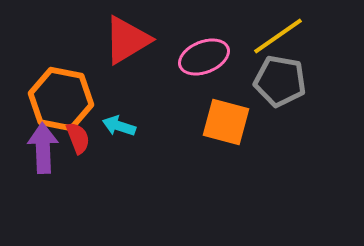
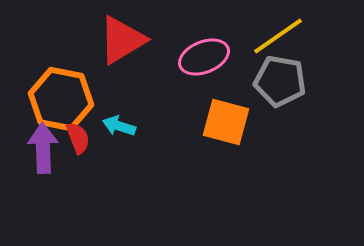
red triangle: moved 5 px left
